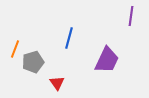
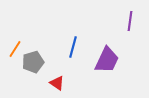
purple line: moved 1 px left, 5 px down
blue line: moved 4 px right, 9 px down
orange line: rotated 12 degrees clockwise
red triangle: rotated 21 degrees counterclockwise
